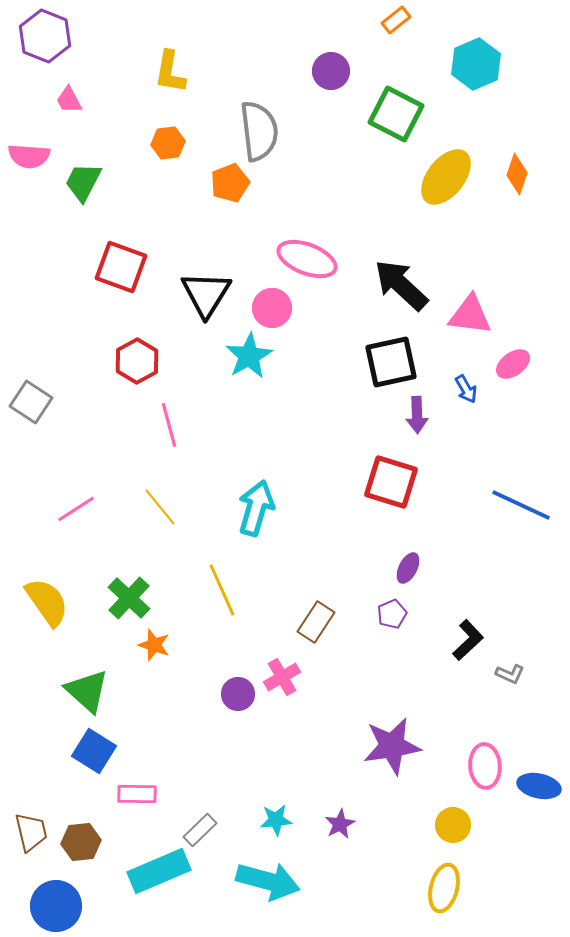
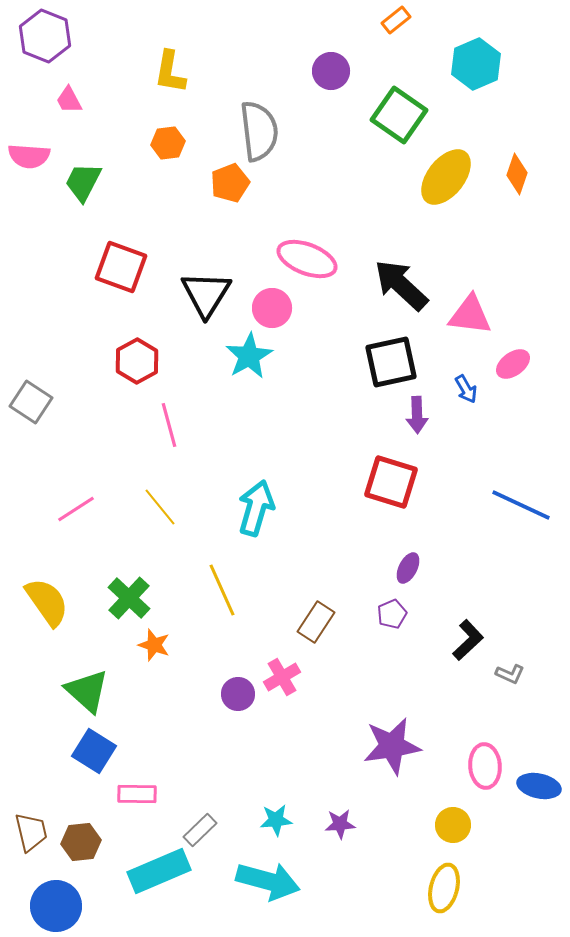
green square at (396, 114): moved 3 px right, 1 px down; rotated 8 degrees clockwise
purple star at (340, 824): rotated 24 degrees clockwise
